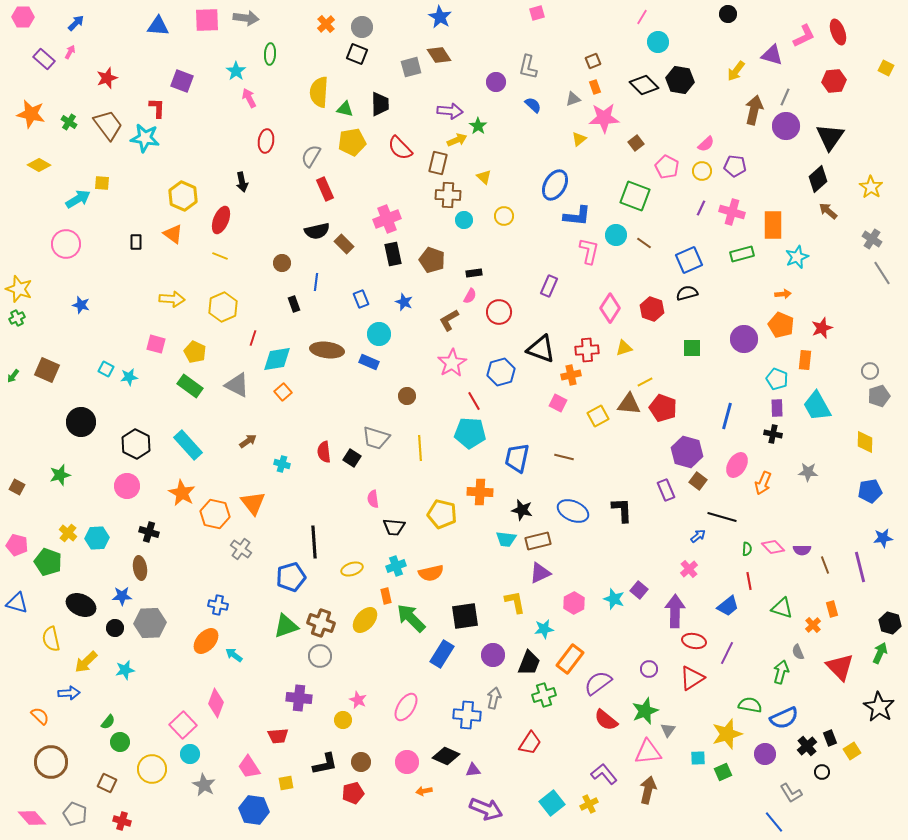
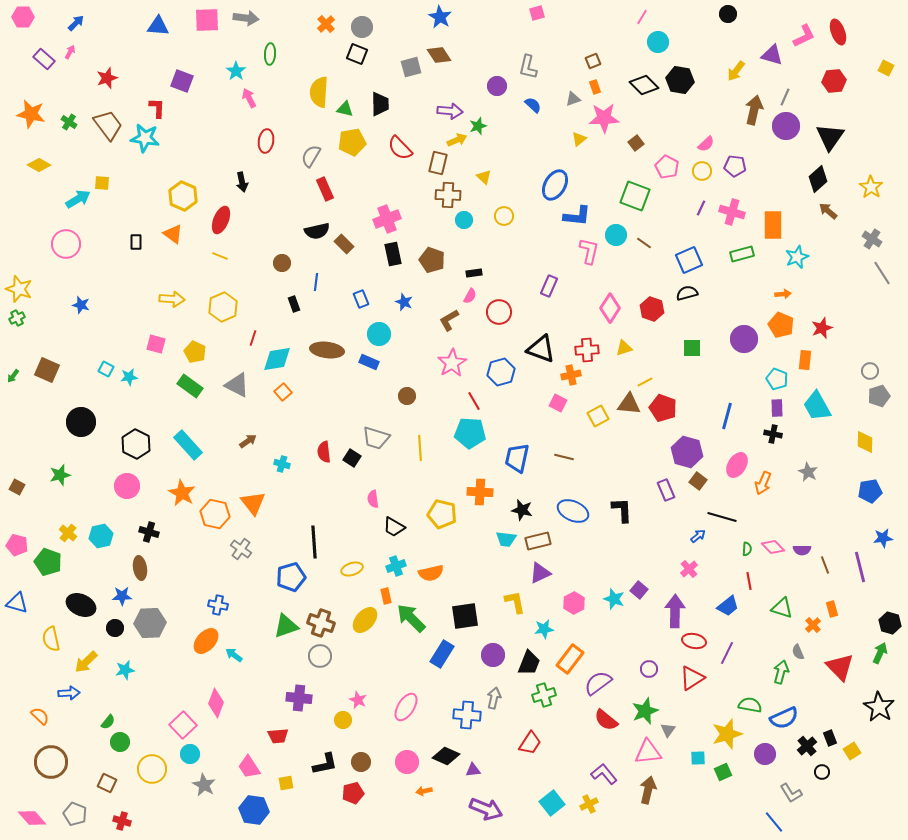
purple circle at (496, 82): moved 1 px right, 4 px down
green star at (478, 126): rotated 18 degrees clockwise
gray star at (808, 472): rotated 24 degrees clockwise
black trapezoid at (394, 527): rotated 25 degrees clockwise
cyan hexagon at (97, 538): moved 4 px right, 2 px up; rotated 10 degrees counterclockwise
